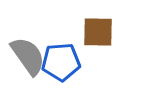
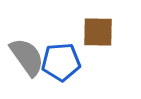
gray semicircle: moved 1 px left, 1 px down
